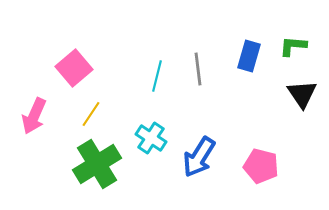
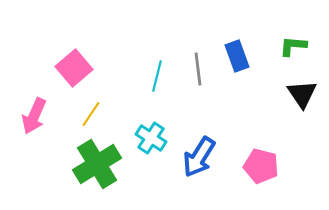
blue rectangle: moved 12 px left; rotated 36 degrees counterclockwise
